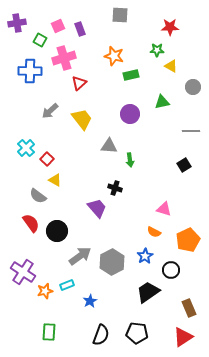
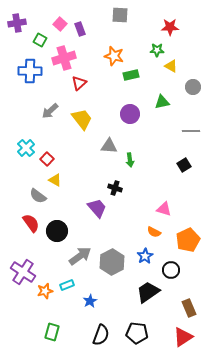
pink square at (58, 26): moved 2 px right, 2 px up; rotated 24 degrees counterclockwise
green rectangle at (49, 332): moved 3 px right; rotated 12 degrees clockwise
